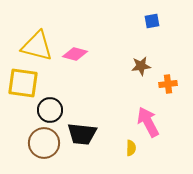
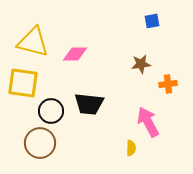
yellow triangle: moved 4 px left, 4 px up
pink diamond: rotated 15 degrees counterclockwise
brown star: moved 2 px up
black circle: moved 1 px right, 1 px down
black trapezoid: moved 7 px right, 30 px up
brown circle: moved 4 px left
